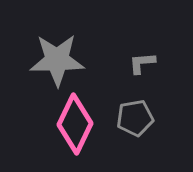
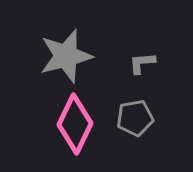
gray star: moved 9 px right, 4 px up; rotated 14 degrees counterclockwise
